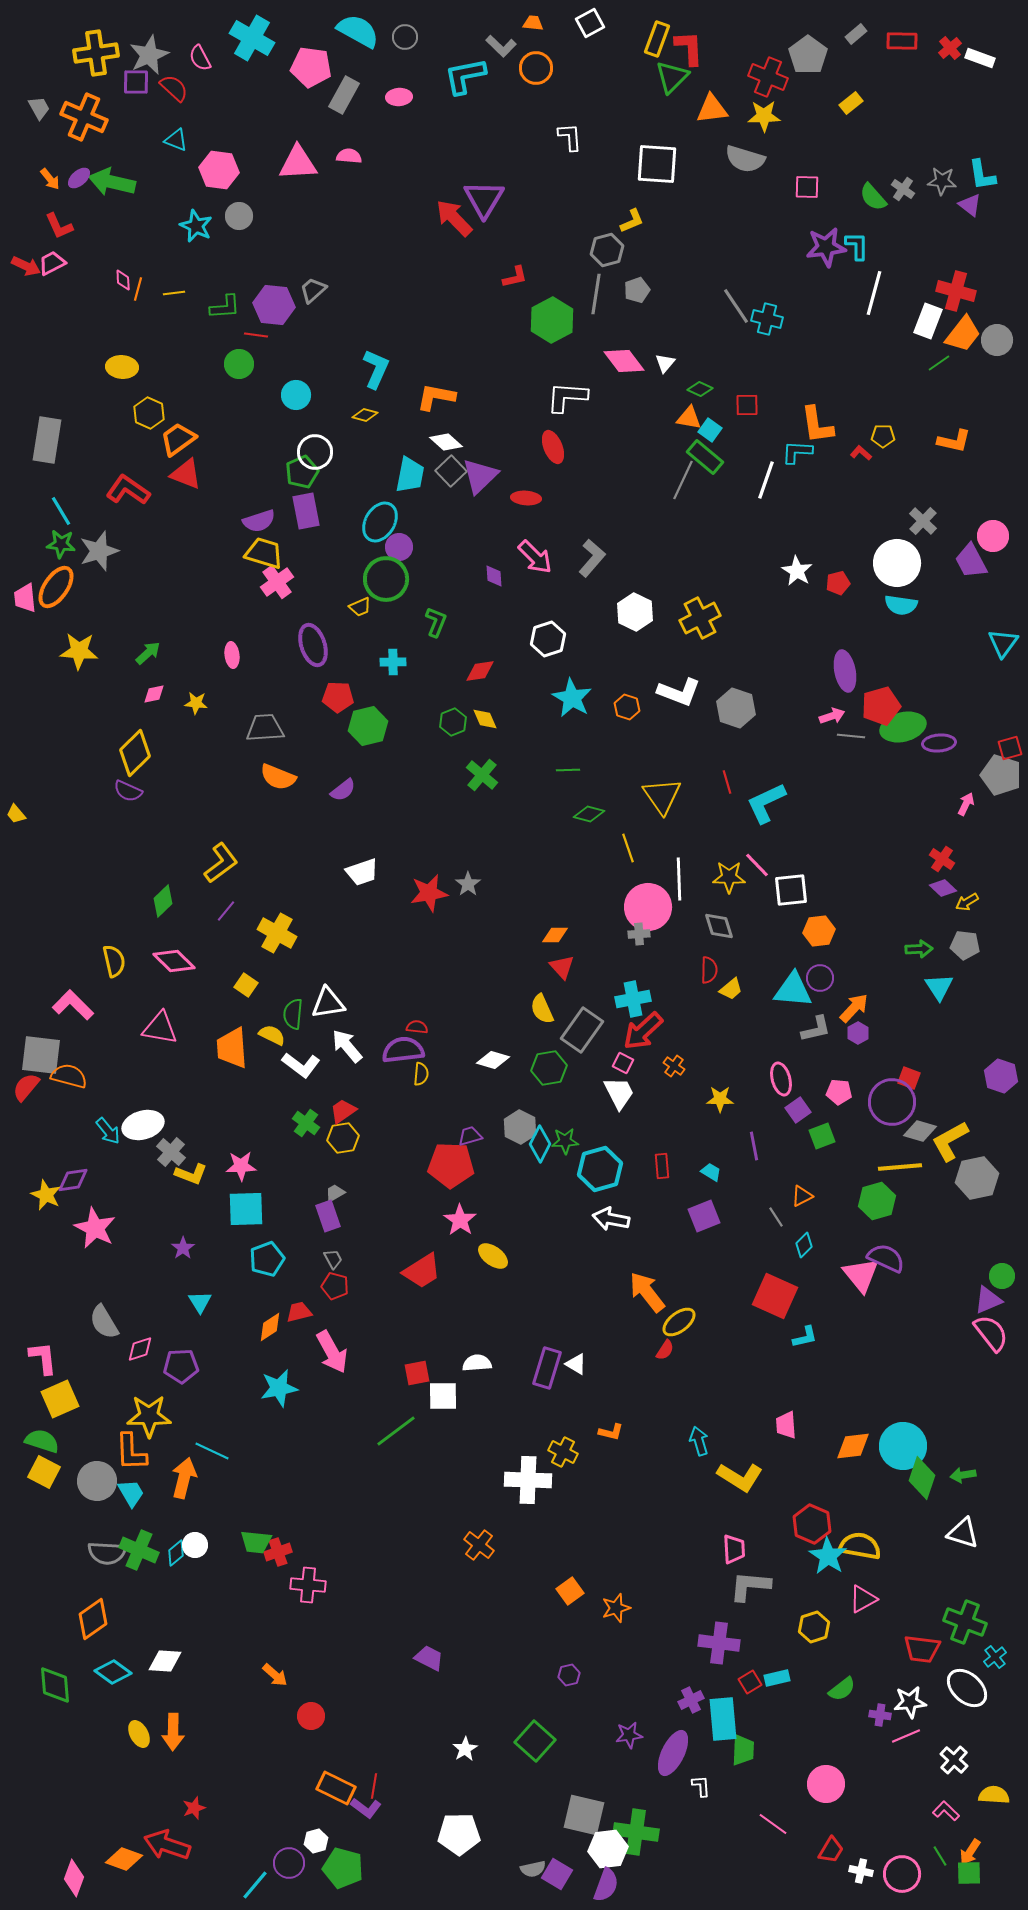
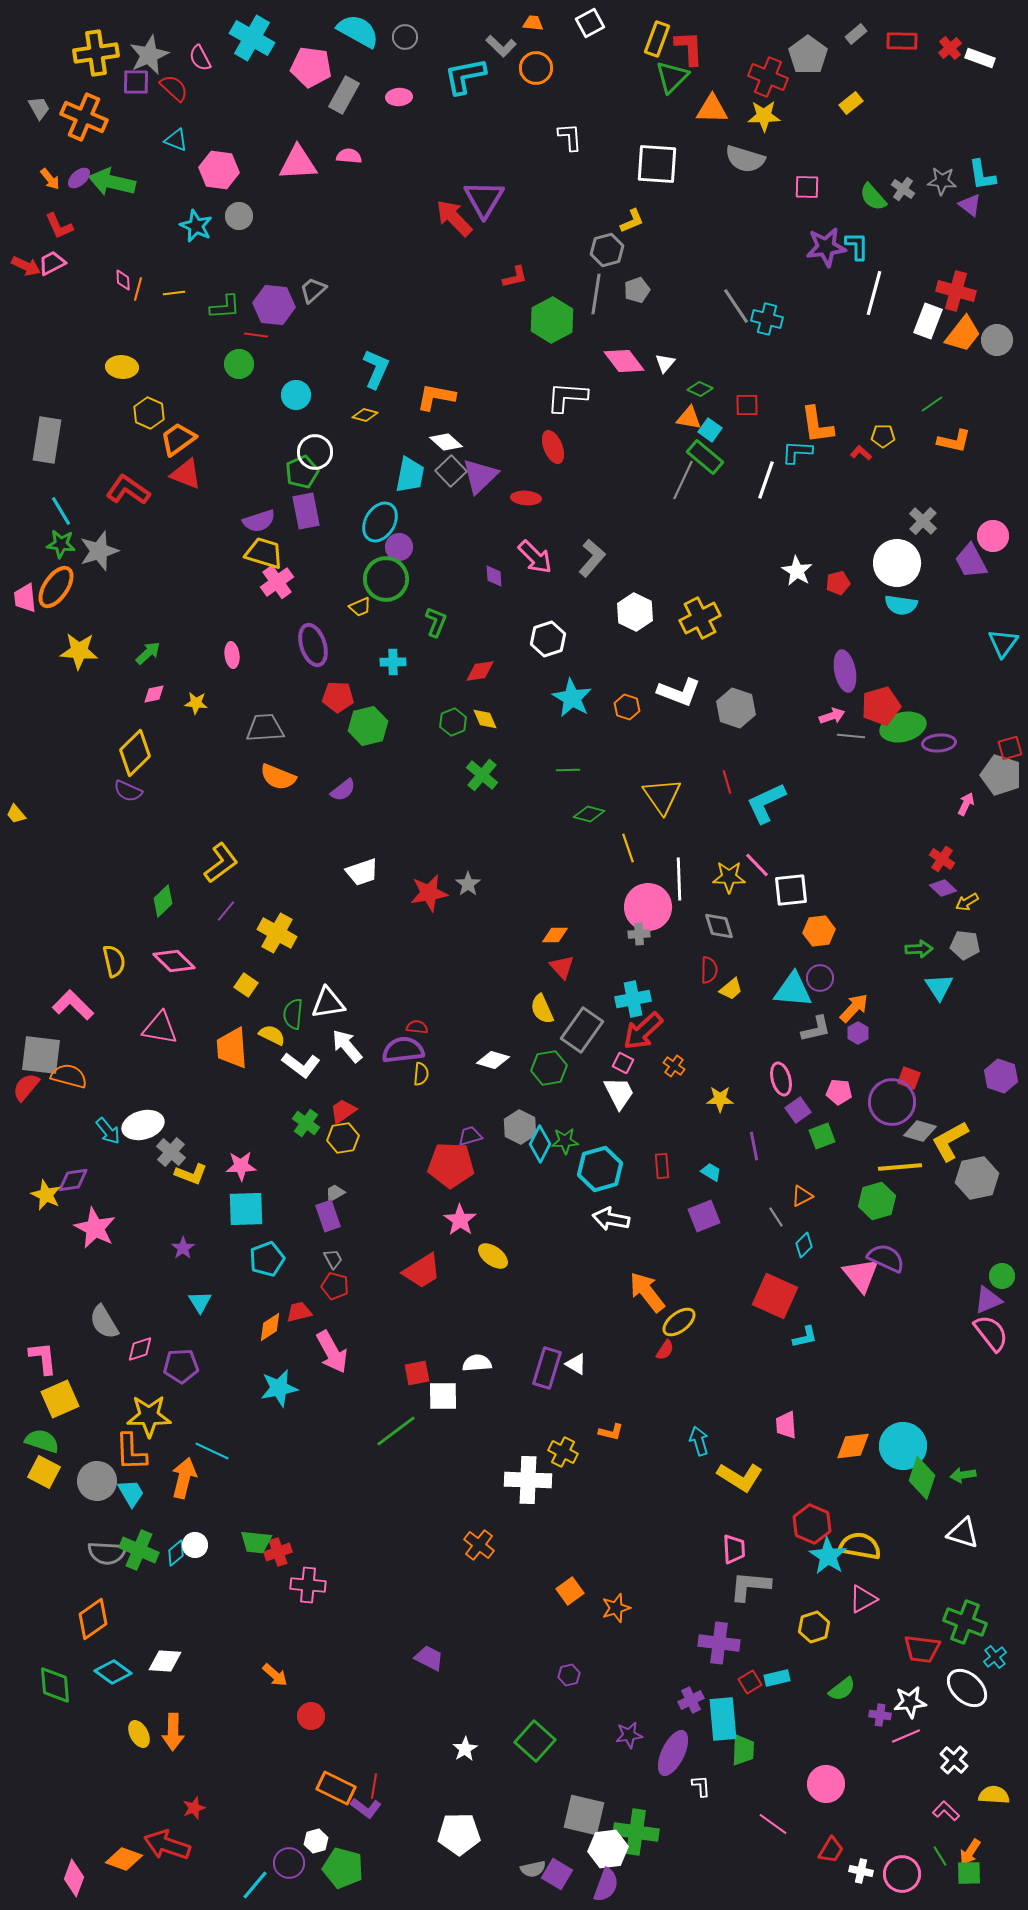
orange triangle at (712, 109): rotated 8 degrees clockwise
green line at (939, 363): moved 7 px left, 41 px down
